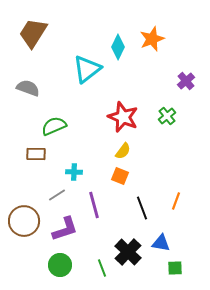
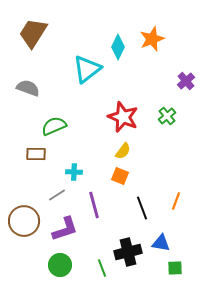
black cross: rotated 32 degrees clockwise
